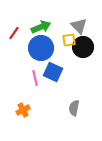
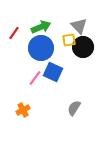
pink line: rotated 49 degrees clockwise
gray semicircle: rotated 21 degrees clockwise
